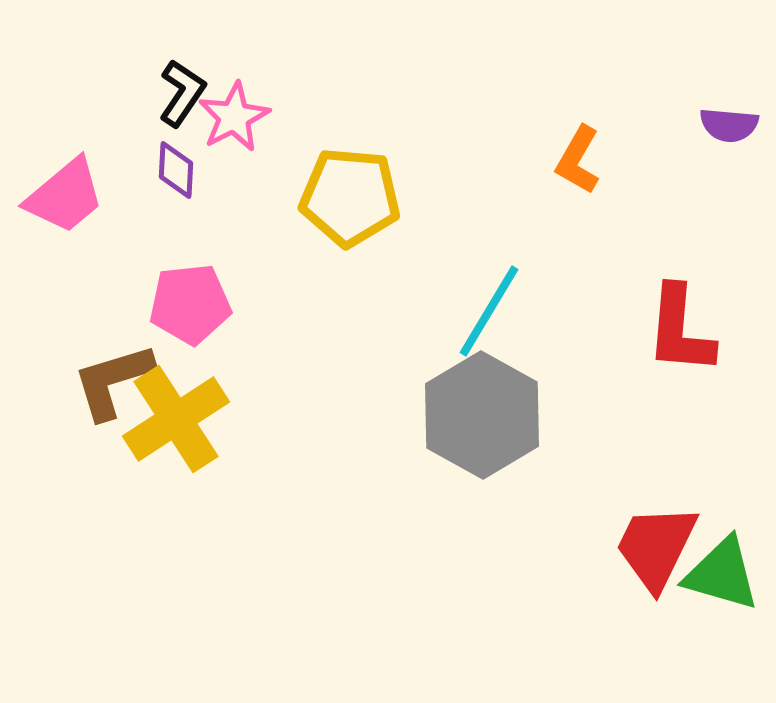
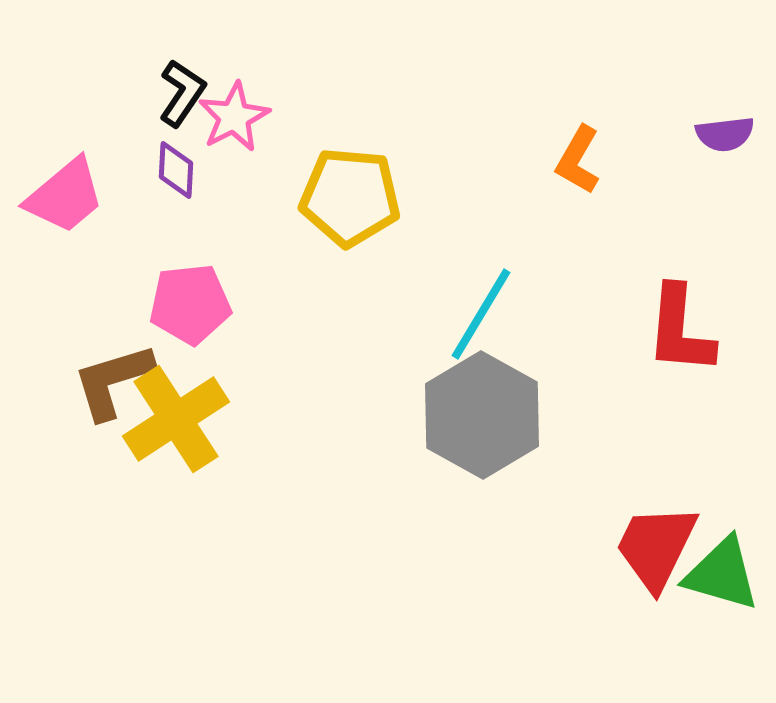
purple semicircle: moved 4 px left, 9 px down; rotated 12 degrees counterclockwise
cyan line: moved 8 px left, 3 px down
